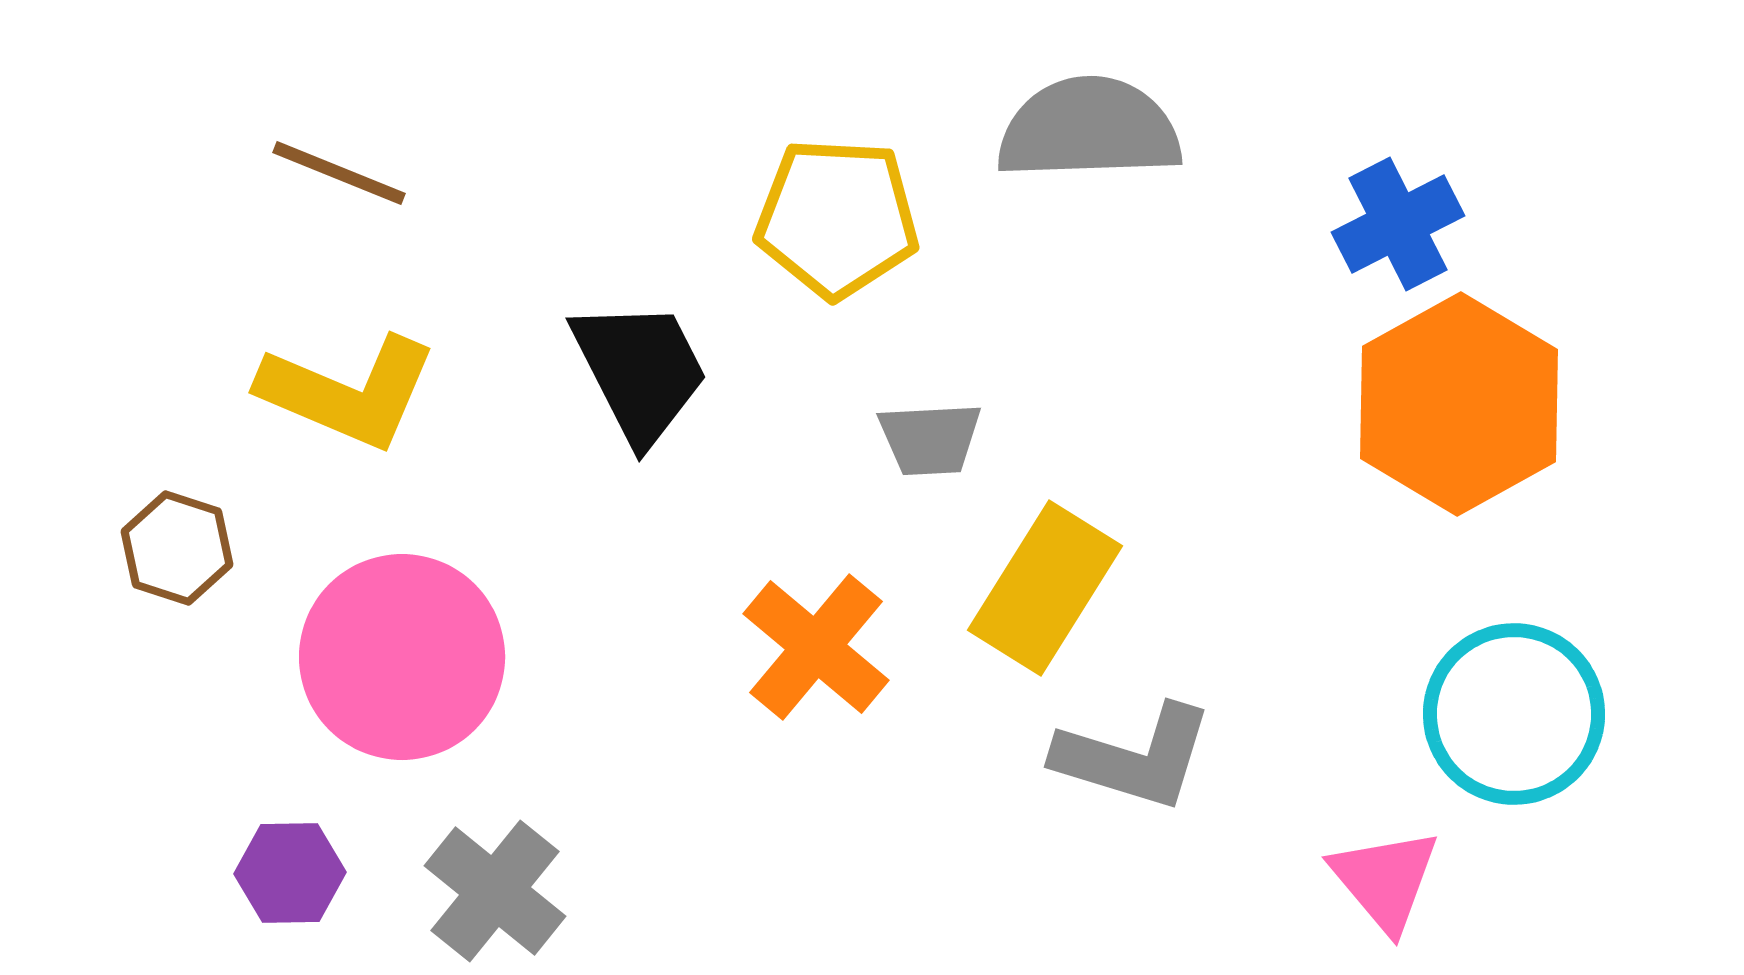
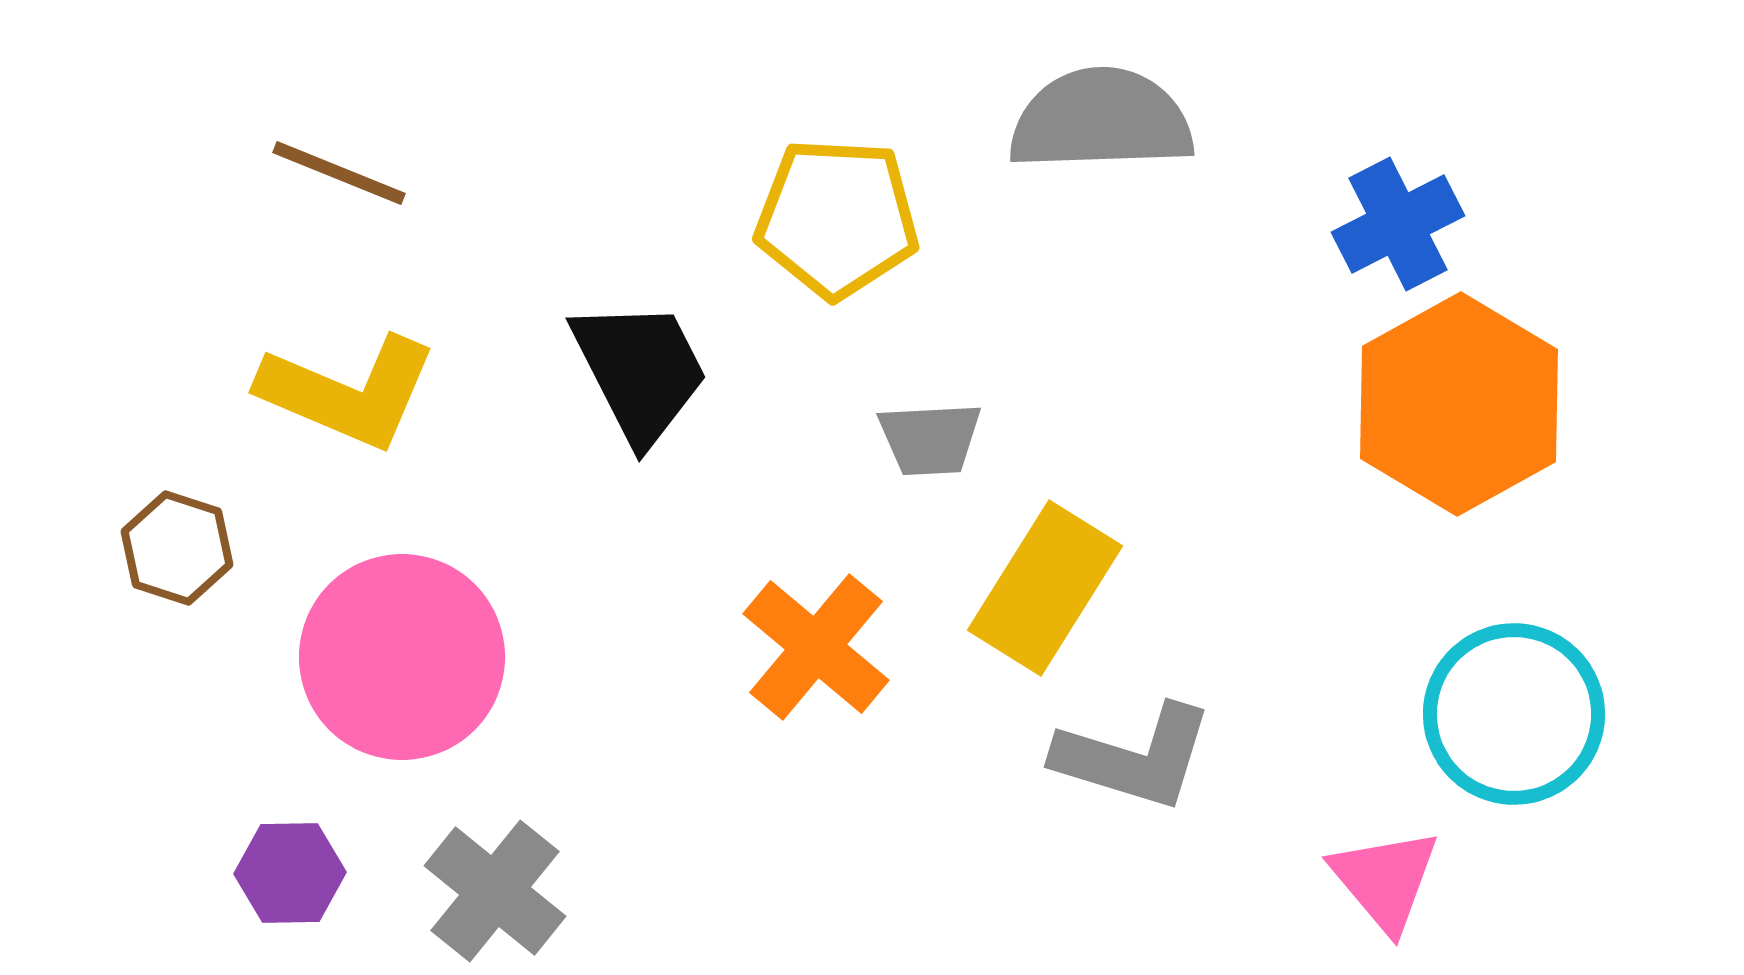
gray semicircle: moved 12 px right, 9 px up
